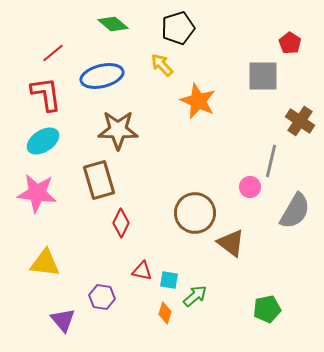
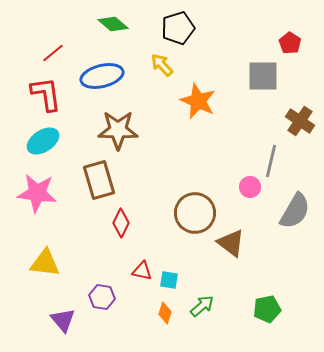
green arrow: moved 7 px right, 10 px down
